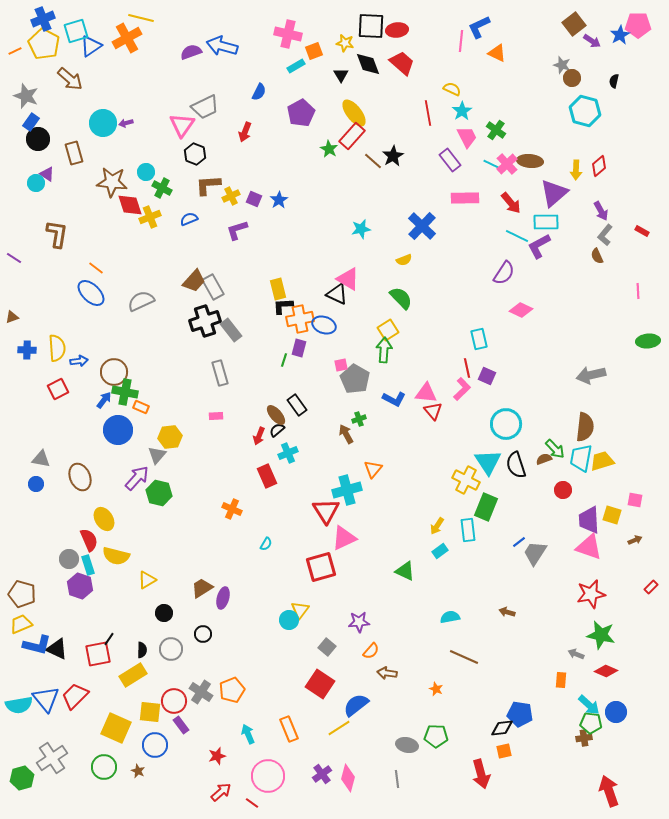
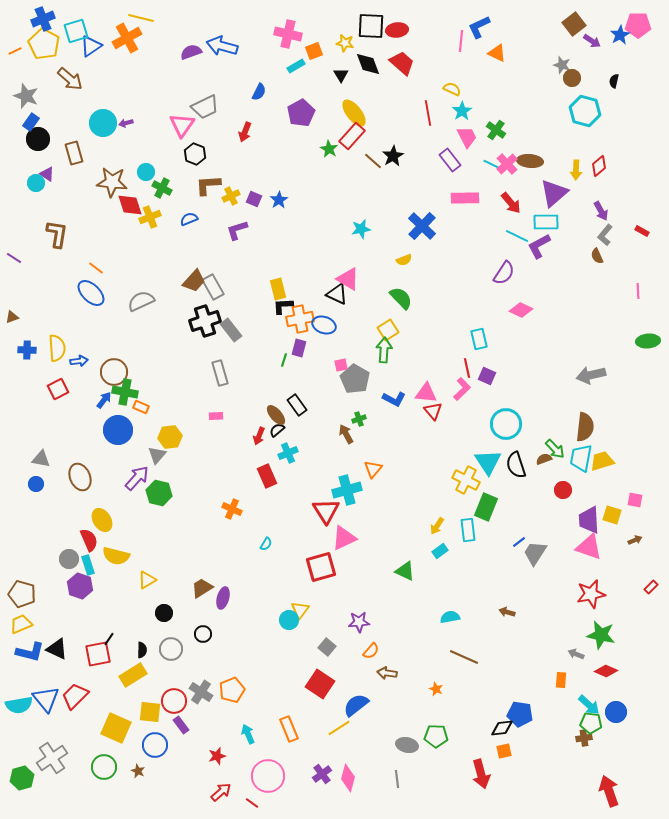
yellow ellipse at (104, 519): moved 2 px left, 1 px down
blue L-shape at (37, 645): moved 7 px left, 7 px down
